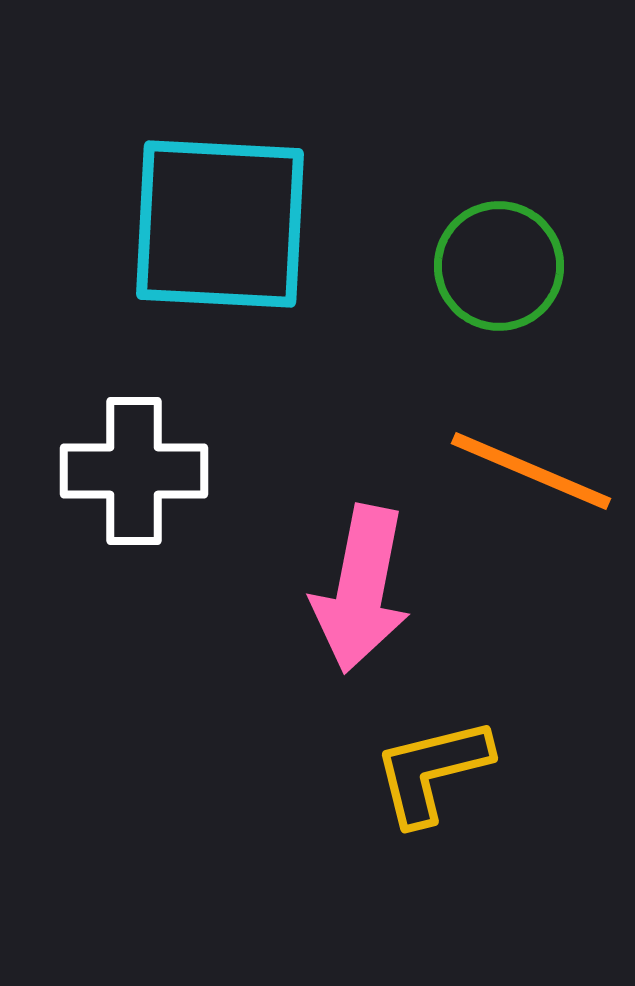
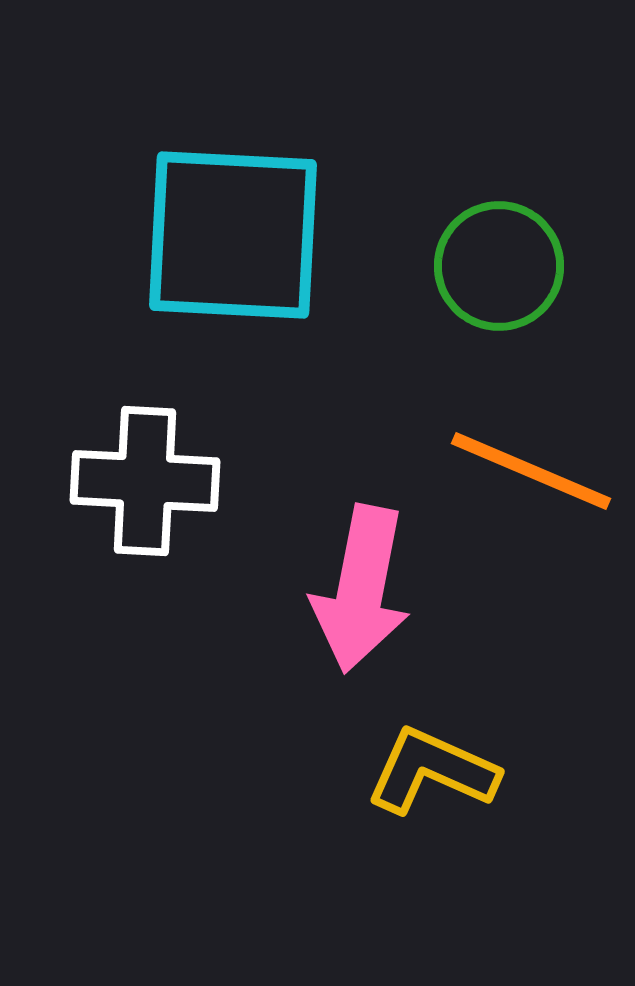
cyan square: moved 13 px right, 11 px down
white cross: moved 11 px right, 10 px down; rotated 3 degrees clockwise
yellow L-shape: rotated 38 degrees clockwise
